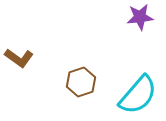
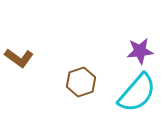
purple star: moved 34 px down
cyan semicircle: moved 1 px left, 2 px up
